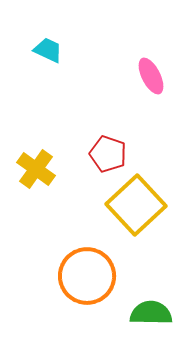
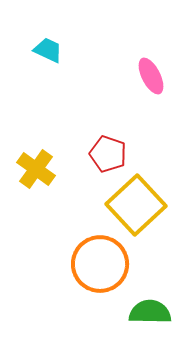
orange circle: moved 13 px right, 12 px up
green semicircle: moved 1 px left, 1 px up
